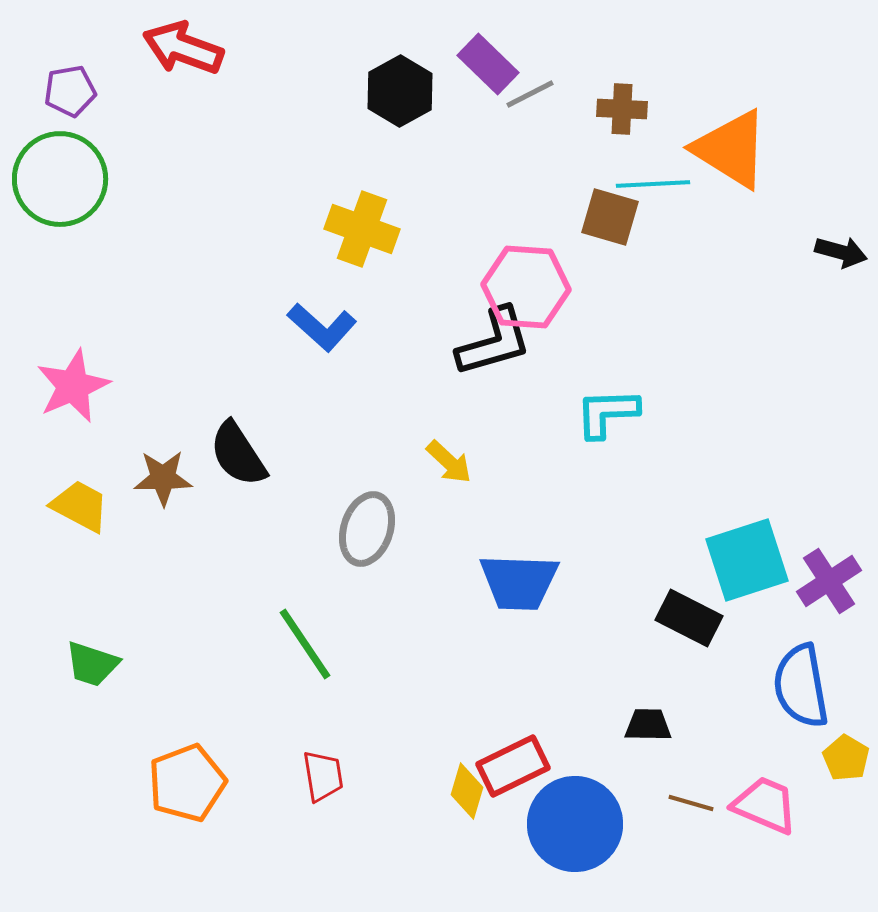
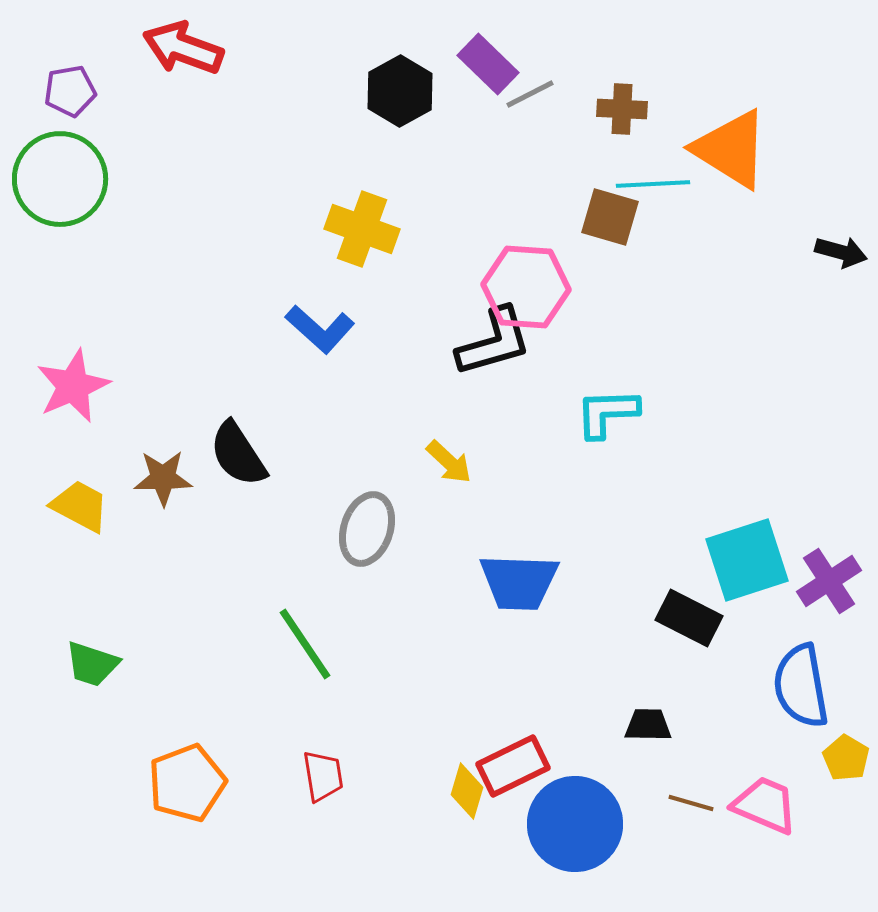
blue L-shape: moved 2 px left, 2 px down
